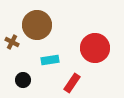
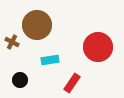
red circle: moved 3 px right, 1 px up
black circle: moved 3 px left
